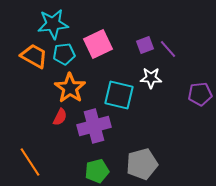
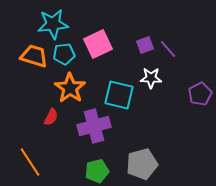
orange trapezoid: rotated 12 degrees counterclockwise
purple pentagon: rotated 20 degrees counterclockwise
red semicircle: moved 9 px left
